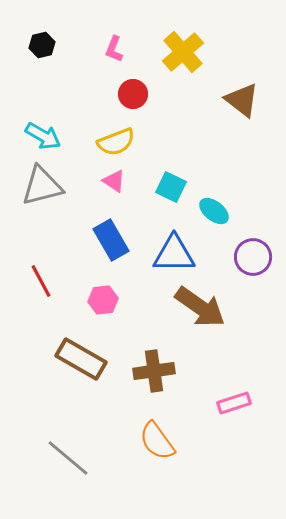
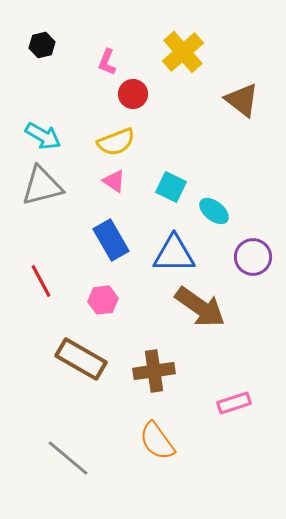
pink L-shape: moved 7 px left, 13 px down
